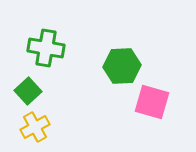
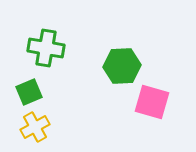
green square: moved 1 px right, 1 px down; rotated 20 degrees clockwise
